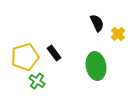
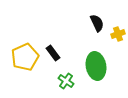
yellow cross: rotated 24 degrees clockwise
black rectangle: moved 1 px left
yellow pentagon: rotated 8 degrees counterclockwise
green cross: moved 29 px right
